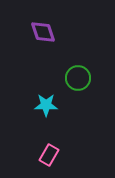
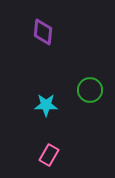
purple diamond: rotated 24 degrees clockwise
green circle: moved 12 px right, 12 px down
